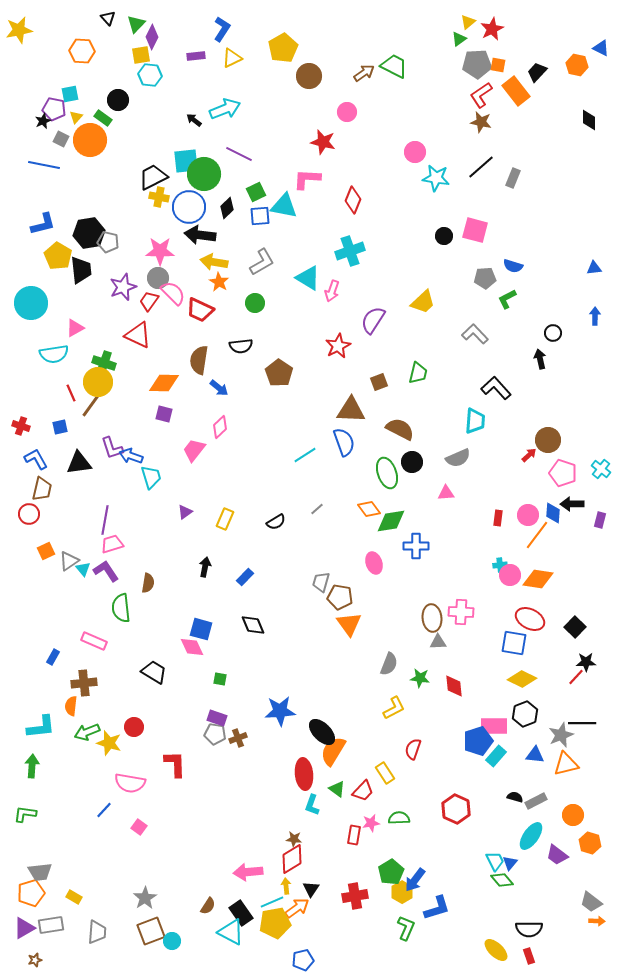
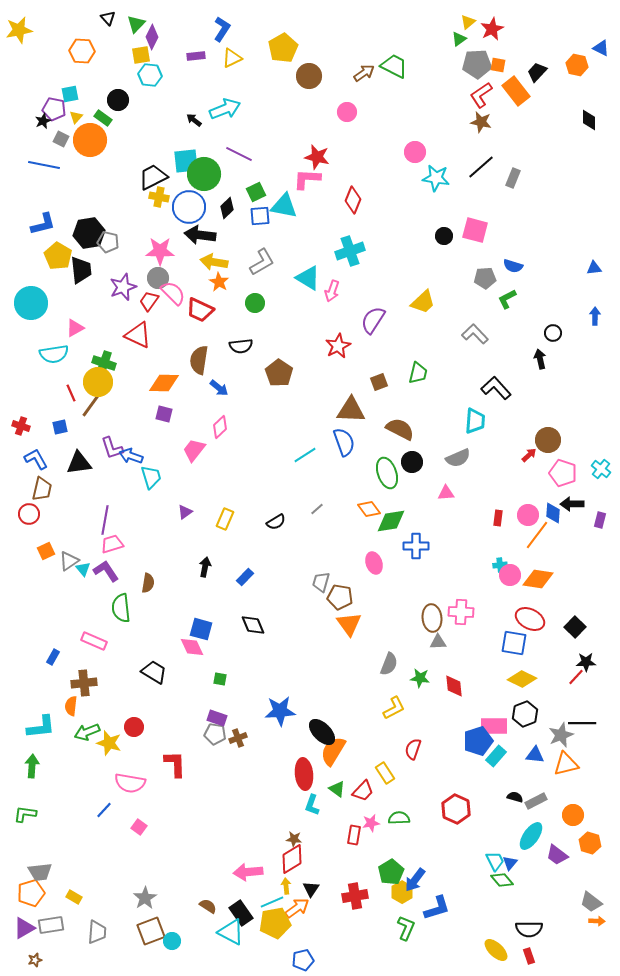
red star at (323, 142): moved 6 px left, 15 px down
brown semicircle at (208, 906): rotated 90 degrees counterclockwise
